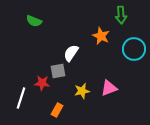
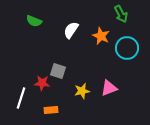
green arrow: moved 1 px up; rotated 24 degrees counterclockwise
cyan circle: moved 7 px left, 1 px up
white semicircle: moved 23 px up
gray square: rotated 28 degrees clockwise
orange rectangle: moved 6 px left; rotated 56 degrees clockwise
